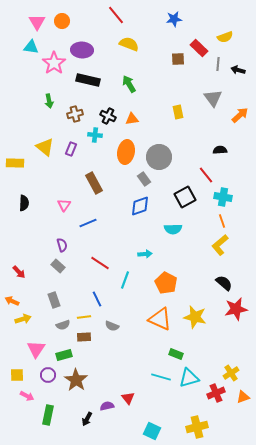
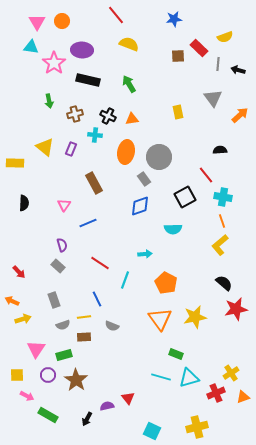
brown square at (178, 59): moved 3 px up
yellow star at (195, 317): rotated 25 degrees counterclockwise
orange triangle at (160, 319): rotated 30 degrees clockwise
green rectangle at (48, 415): rotated 72 degrees counterclockwise
